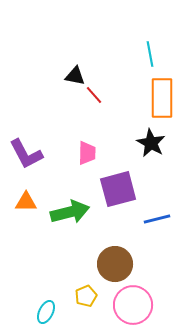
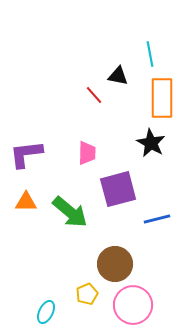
black triangle: moved 43 px right
purple L-shape: rotated 111 degrees clockwise
green arrow: rotated 54 degrees clockwise
yellow pentagon: moved 1 px right, 2 px up
